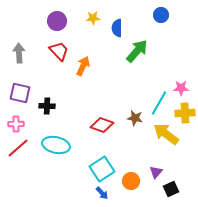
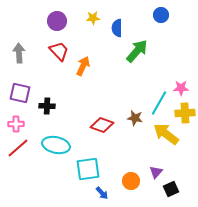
cyan square: moved 14 px left; rotated 25 degrees clockwise
